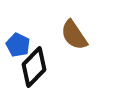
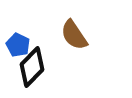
black diamond: moved 2 px left
